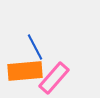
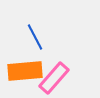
blue line: moved 10 px up
